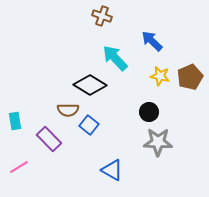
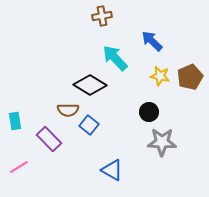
brown cross: rotated 30 degrees counterclockwise
gray star: moved 4 px right
